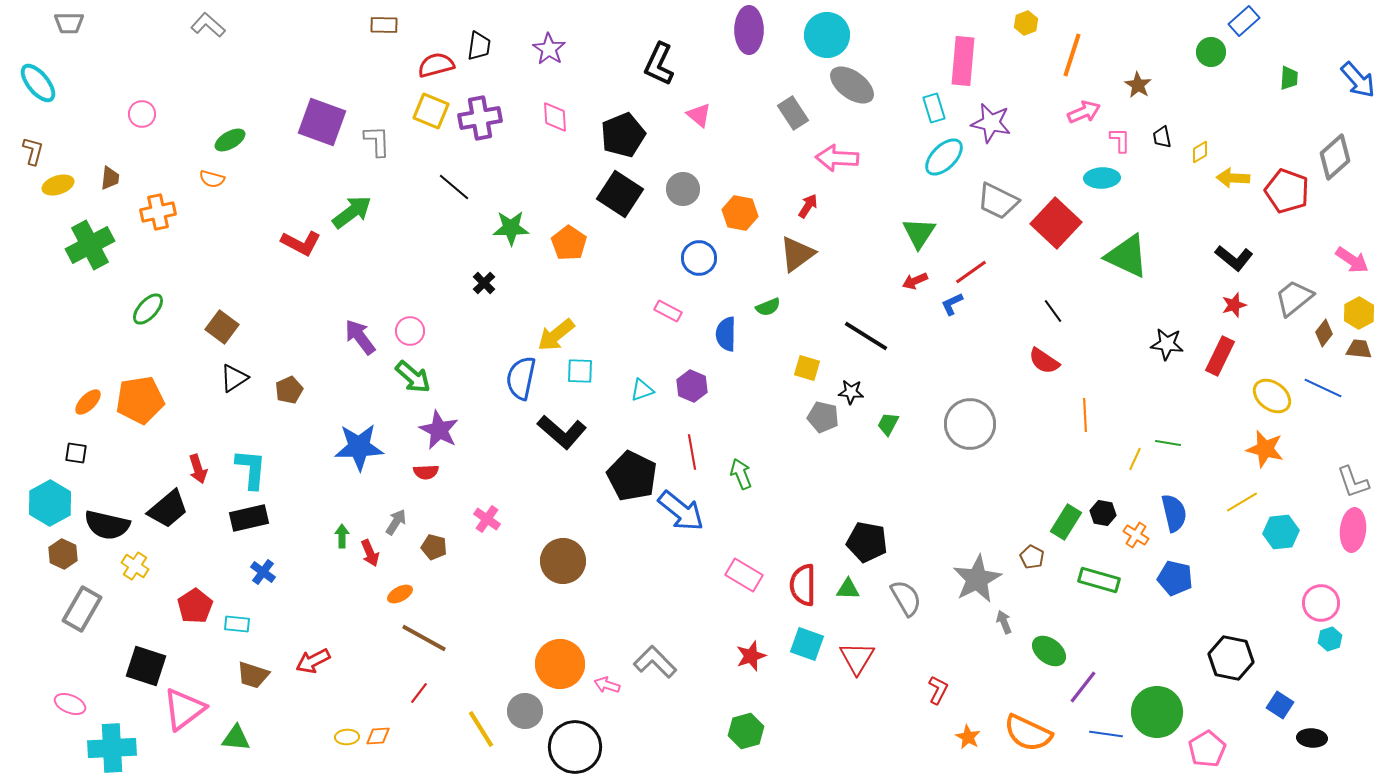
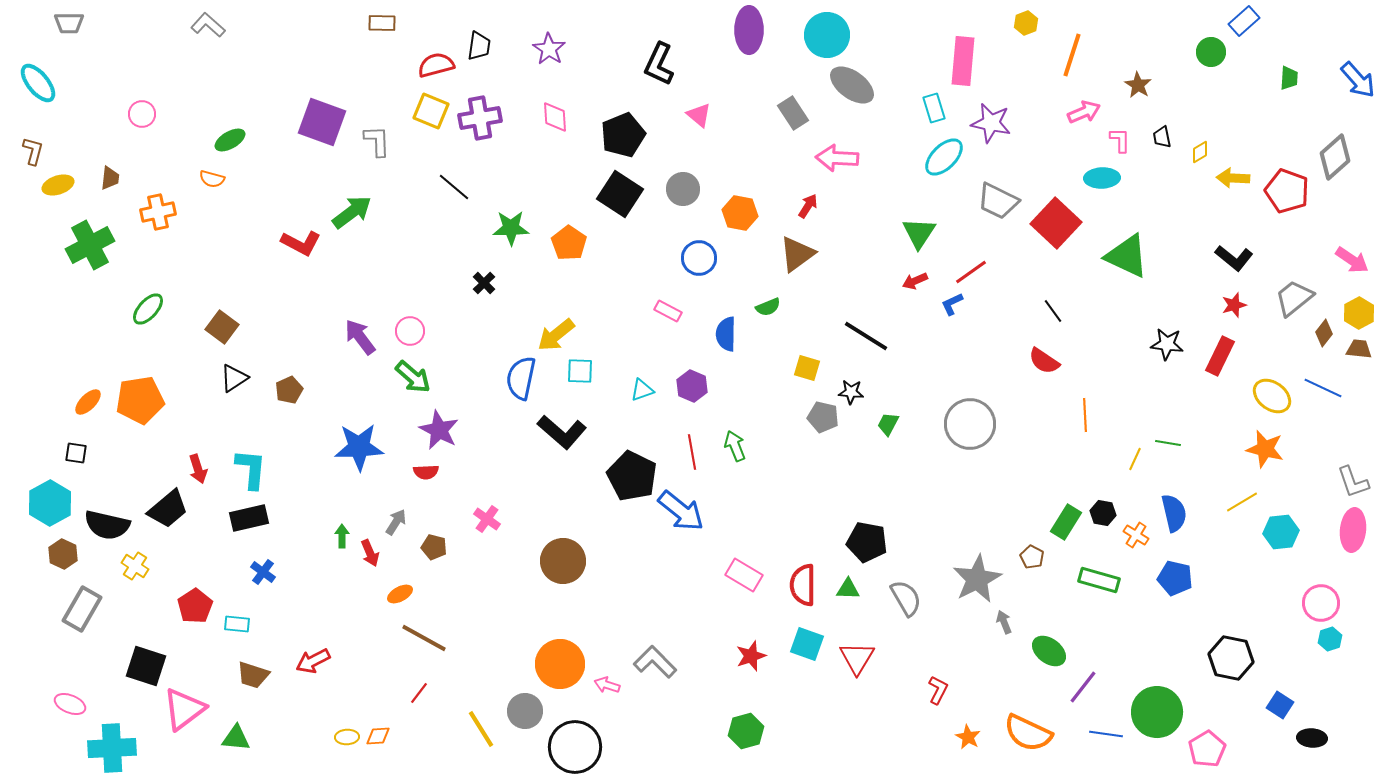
brown rectangle at (384, 25): moved 2 px left, 2 px up
green arrow at (741, 474): moved 6 px left, 28 px up
